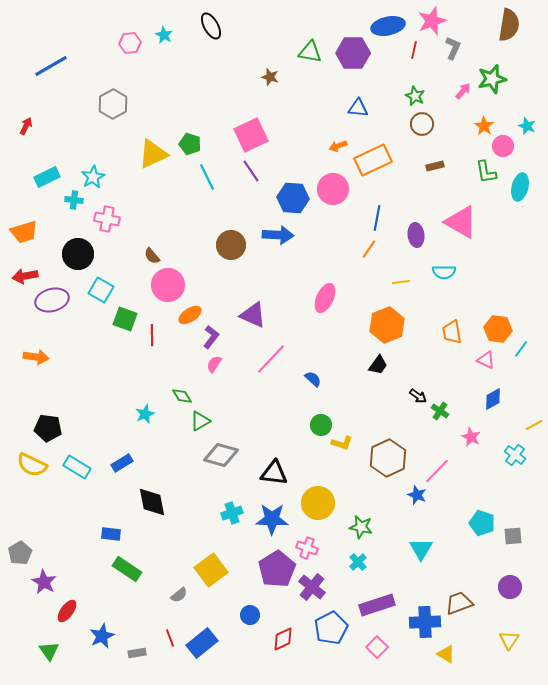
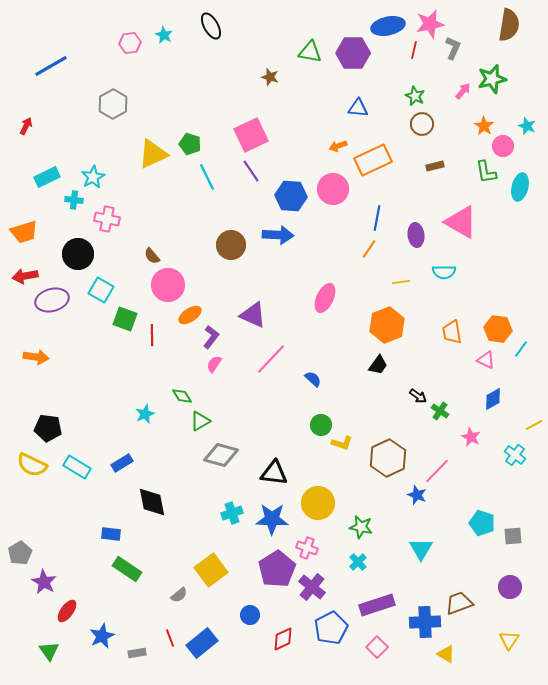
pink star at (432, 21): moved 2 px left, 3 px down; rotated 8 degrees clockwise
blue hexagon at (293, 198): moved 2 px left, 2 px up
